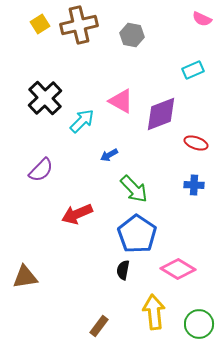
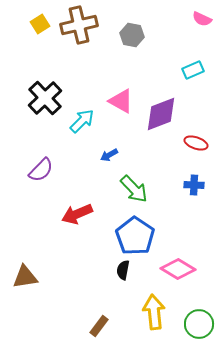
blue pentagon: moved 2 px left, 2 px down
